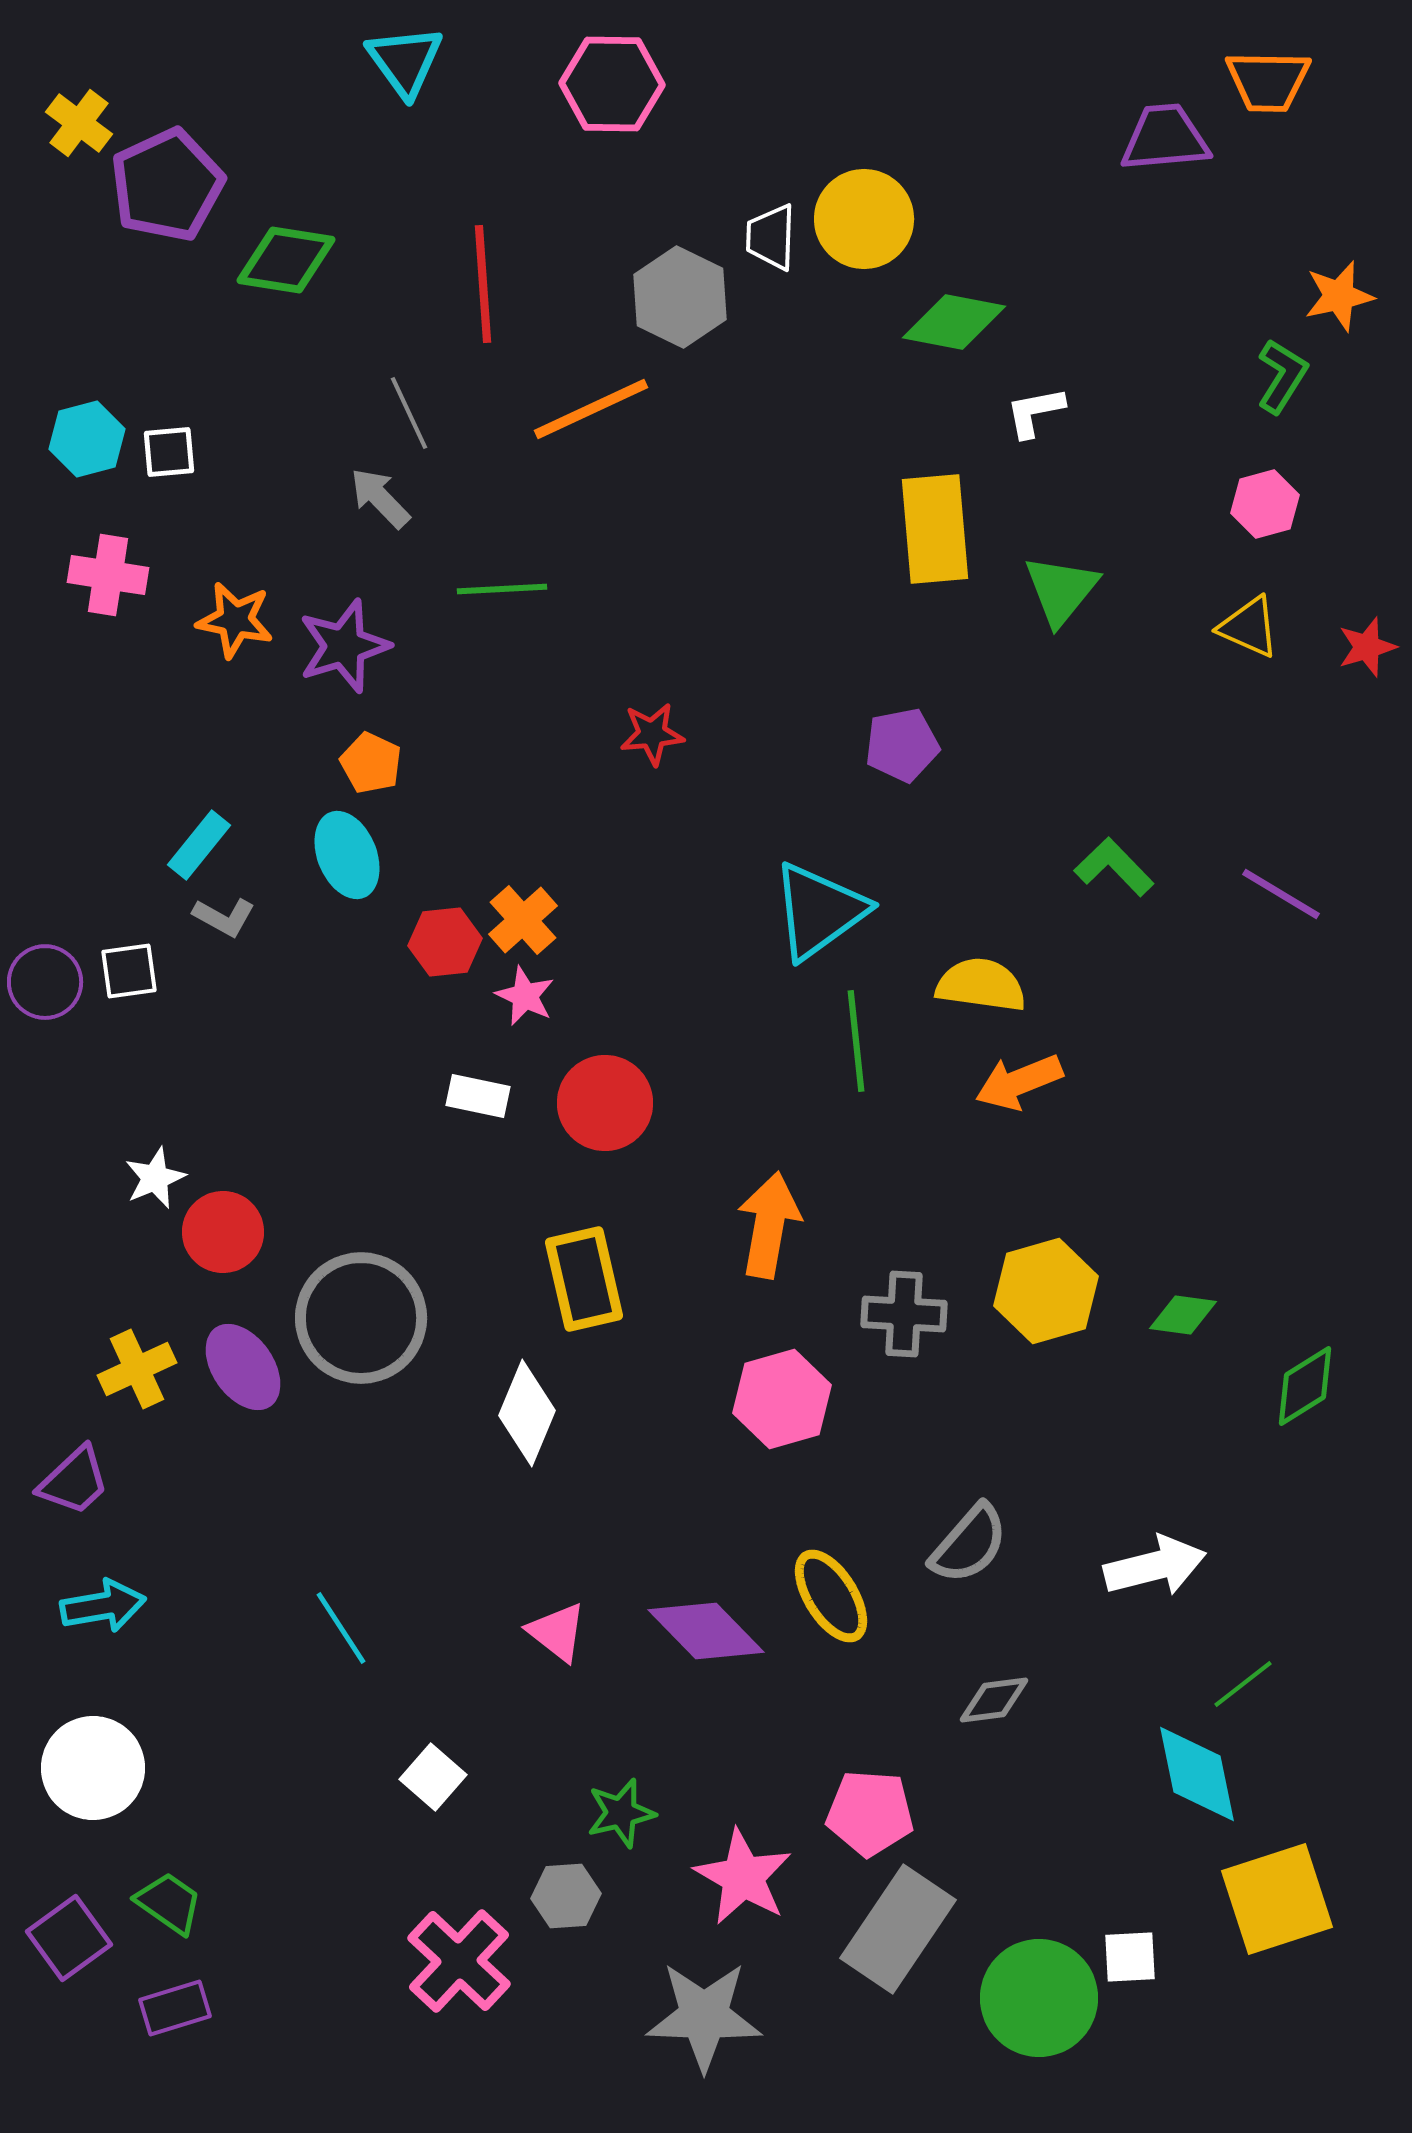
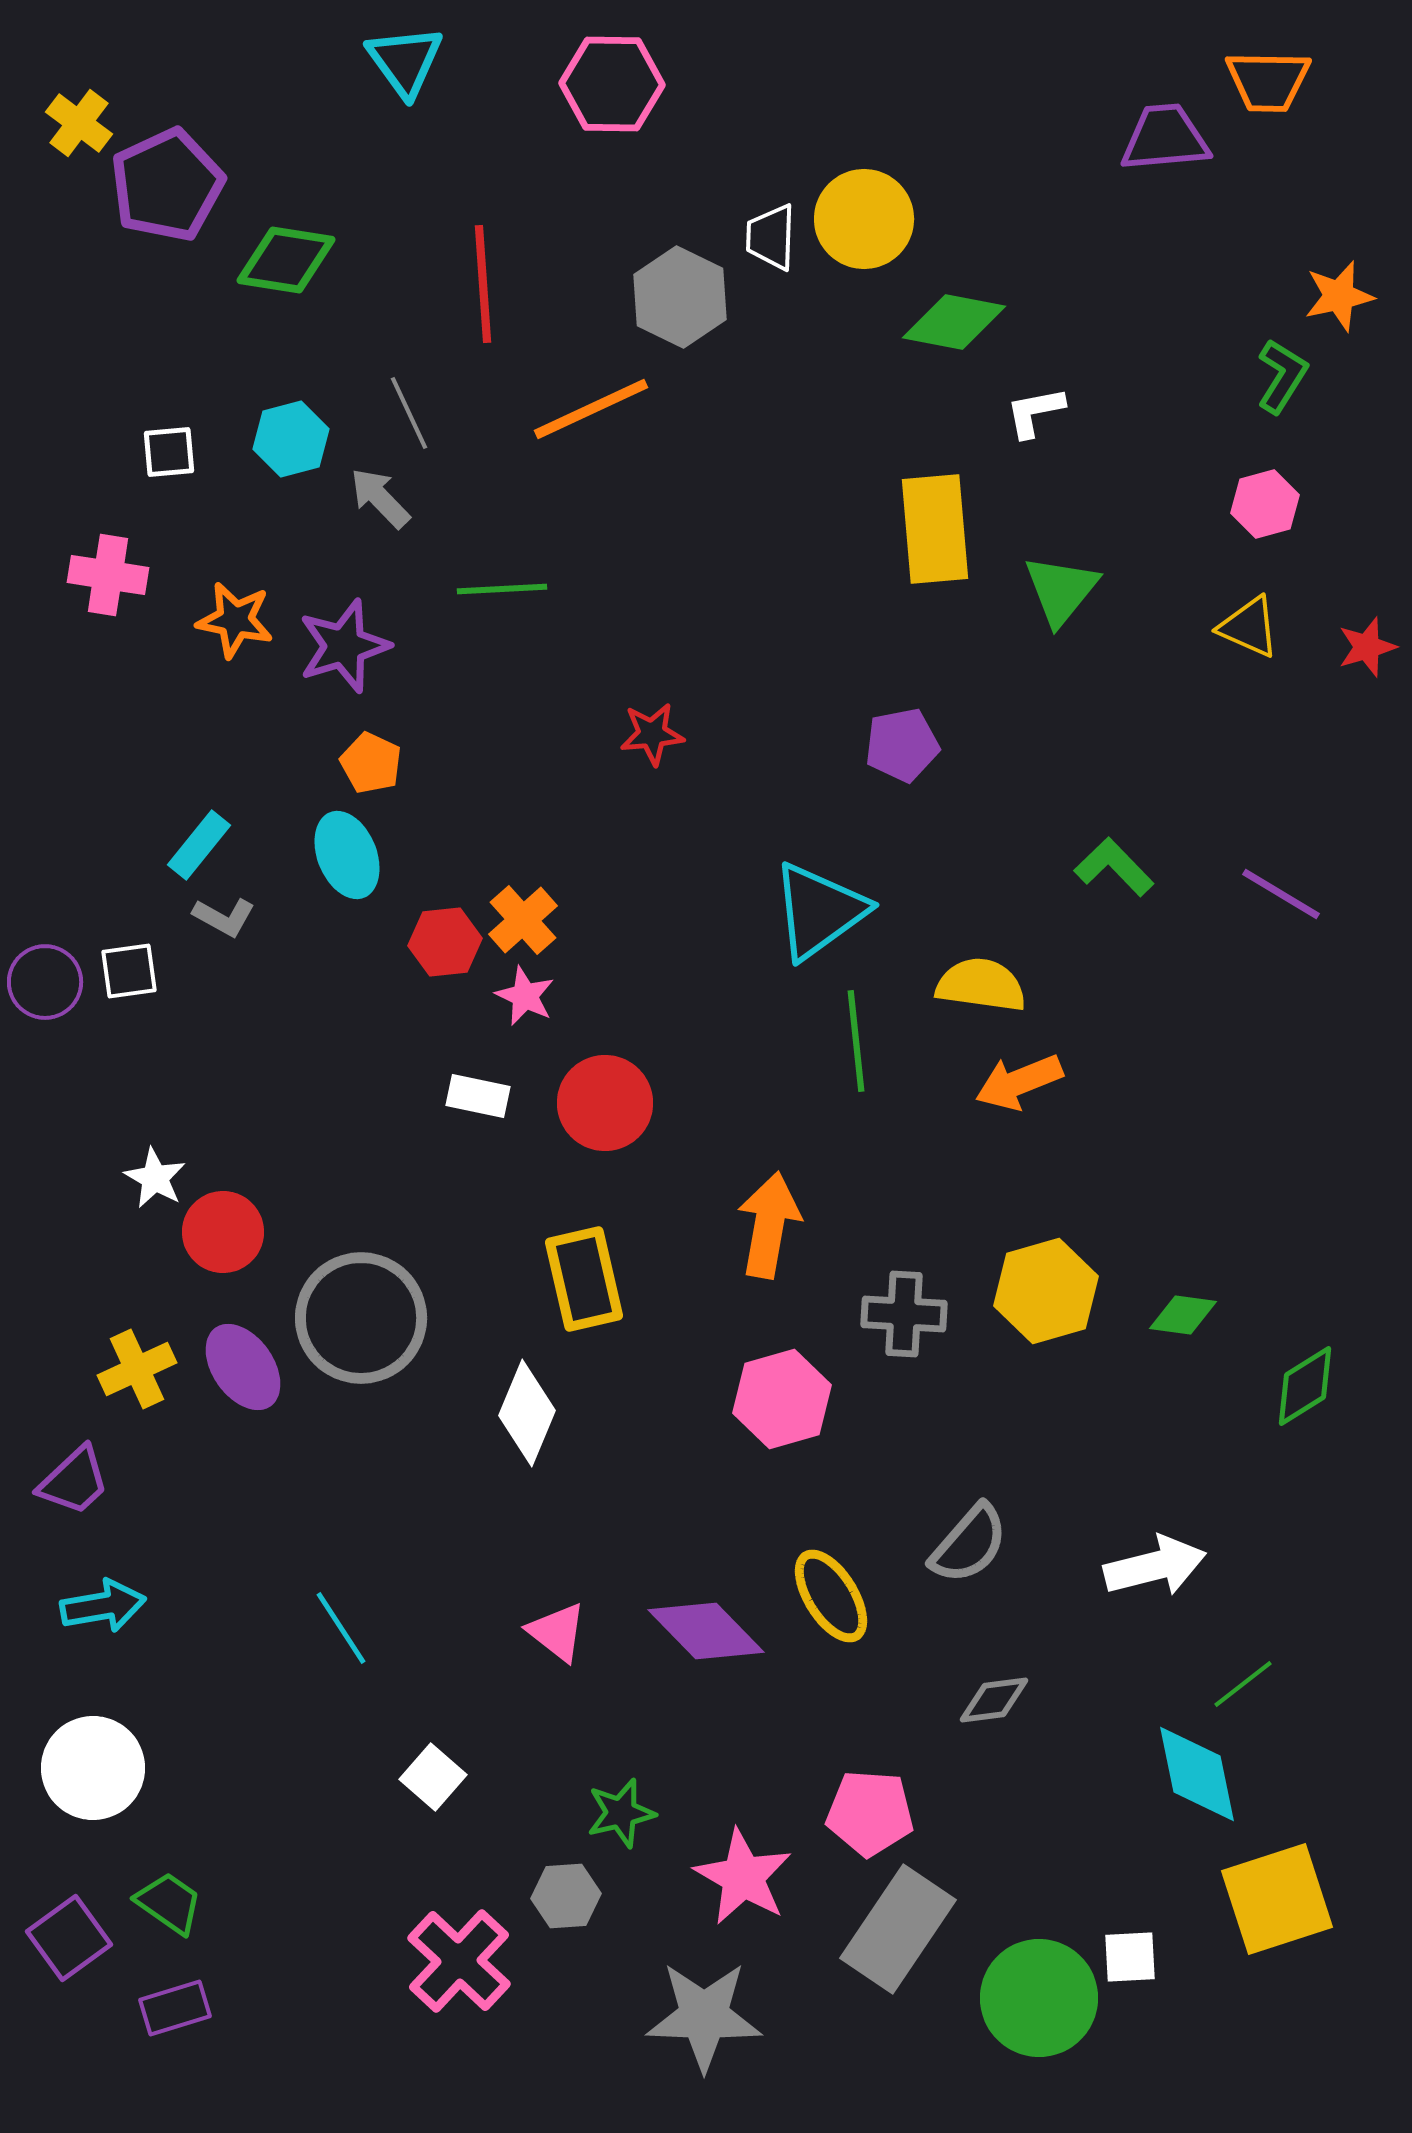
cyan hexagon at (87, 439): moved 204 px right
white star at (155, 1178): rotated 20 degrees counterclockwise
